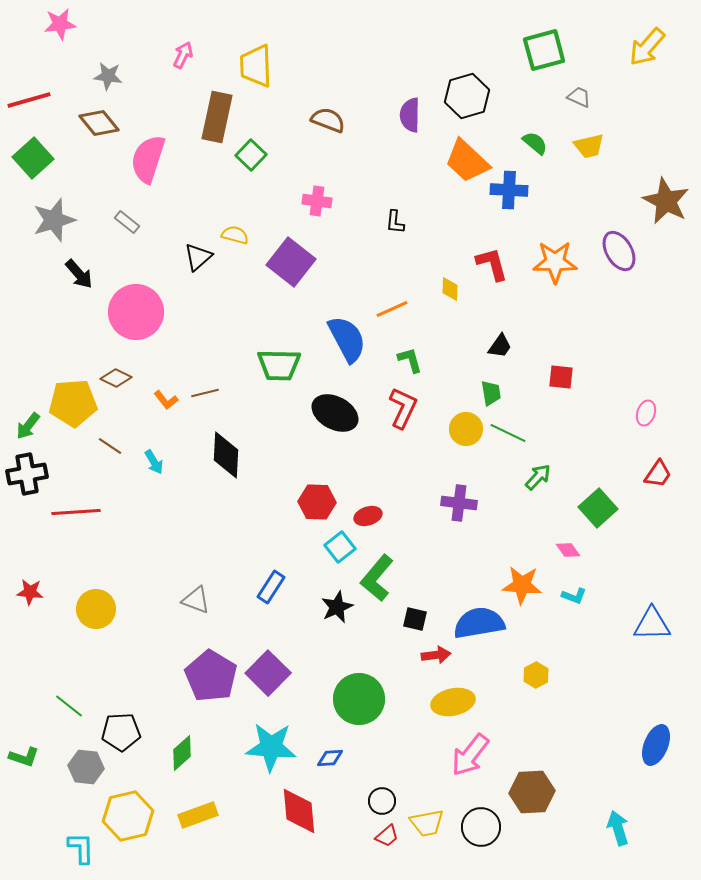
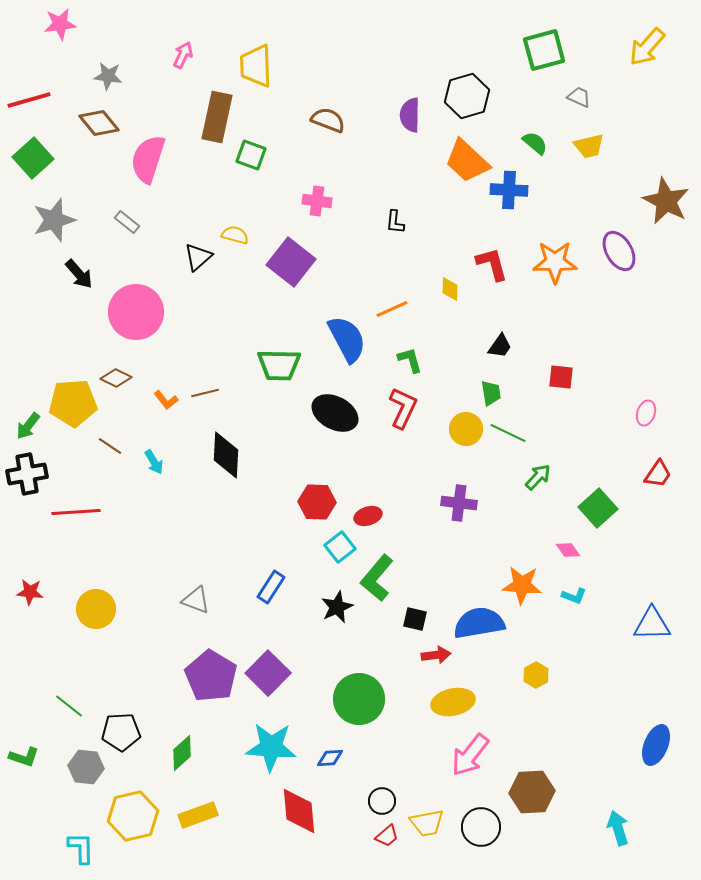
green square at (251, 155): rotated 24 degrees counterclockwise
yellow hexagon at (128, 816): moved 5 px right
